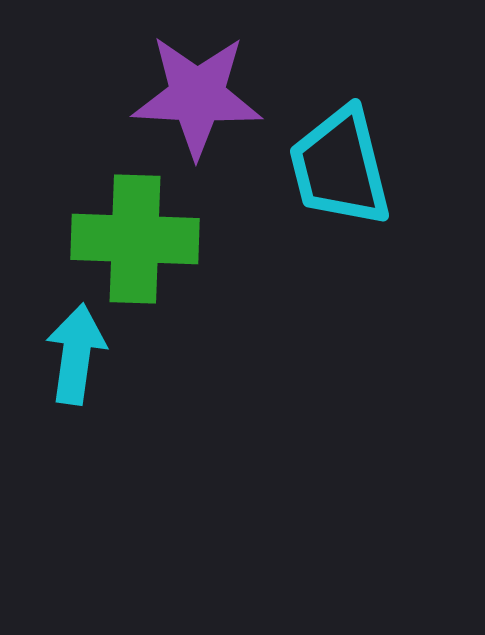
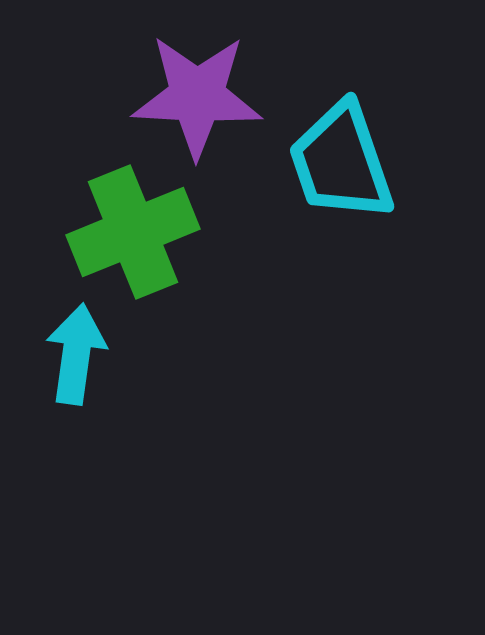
cyan trapezoid: moved 1 px right, 5 px up; rotated 5 degrees counterclockwise
green cross: moved 2 px left, 7 px up; rotated 24 degrees counterclockwise
